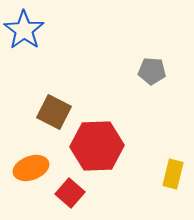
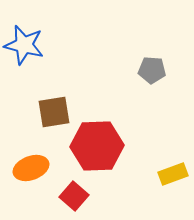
blue star: moved 15 px down; rotated 21 degrees counterclockwise
gray pentagon: moved 1 px up
brown square: rotated 36 degrees counterclockwise
yellow rectangle: rotated 56 degrees clockwise
red square: moved 4 px right, 3 px down
